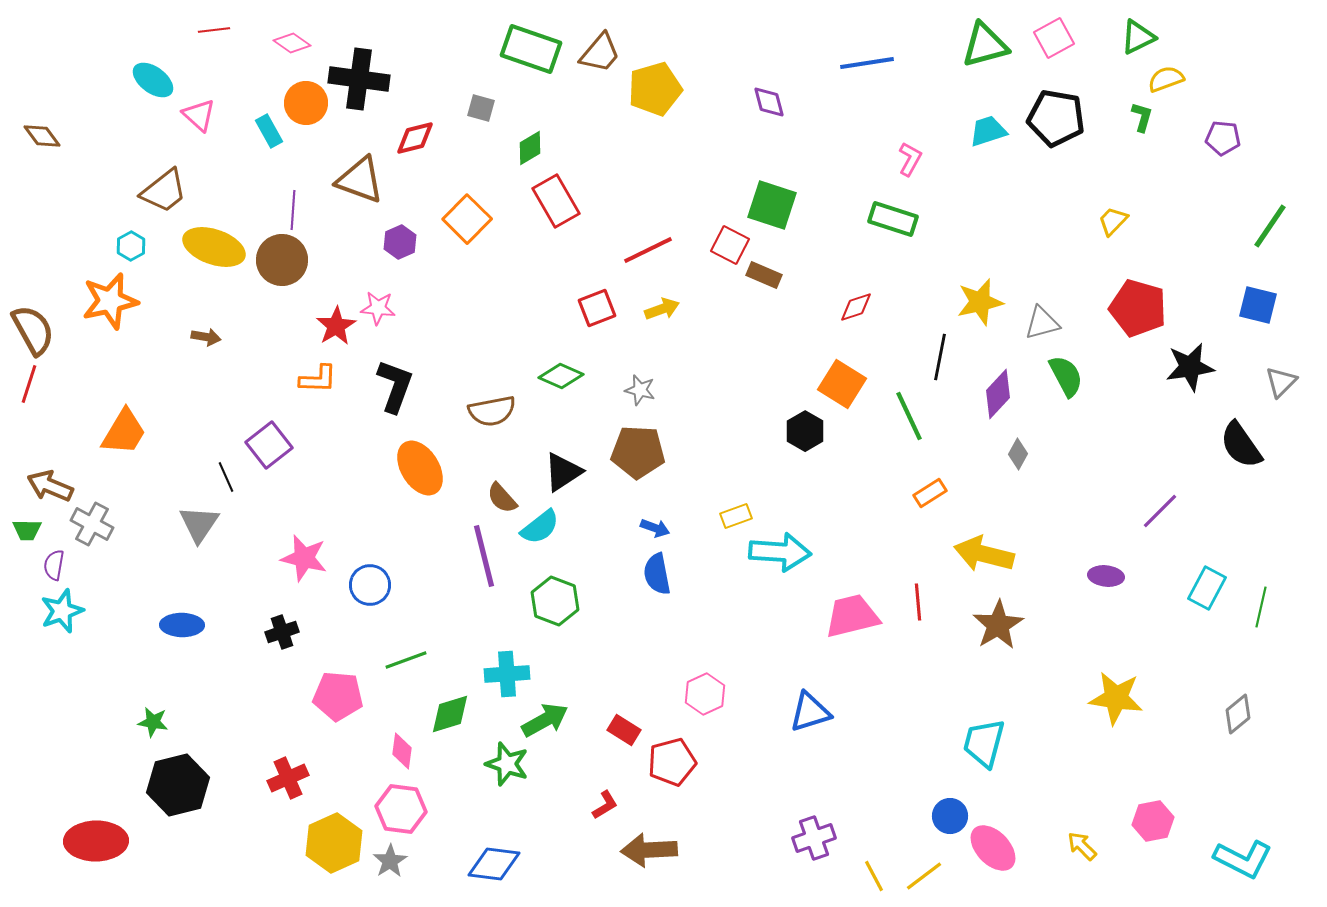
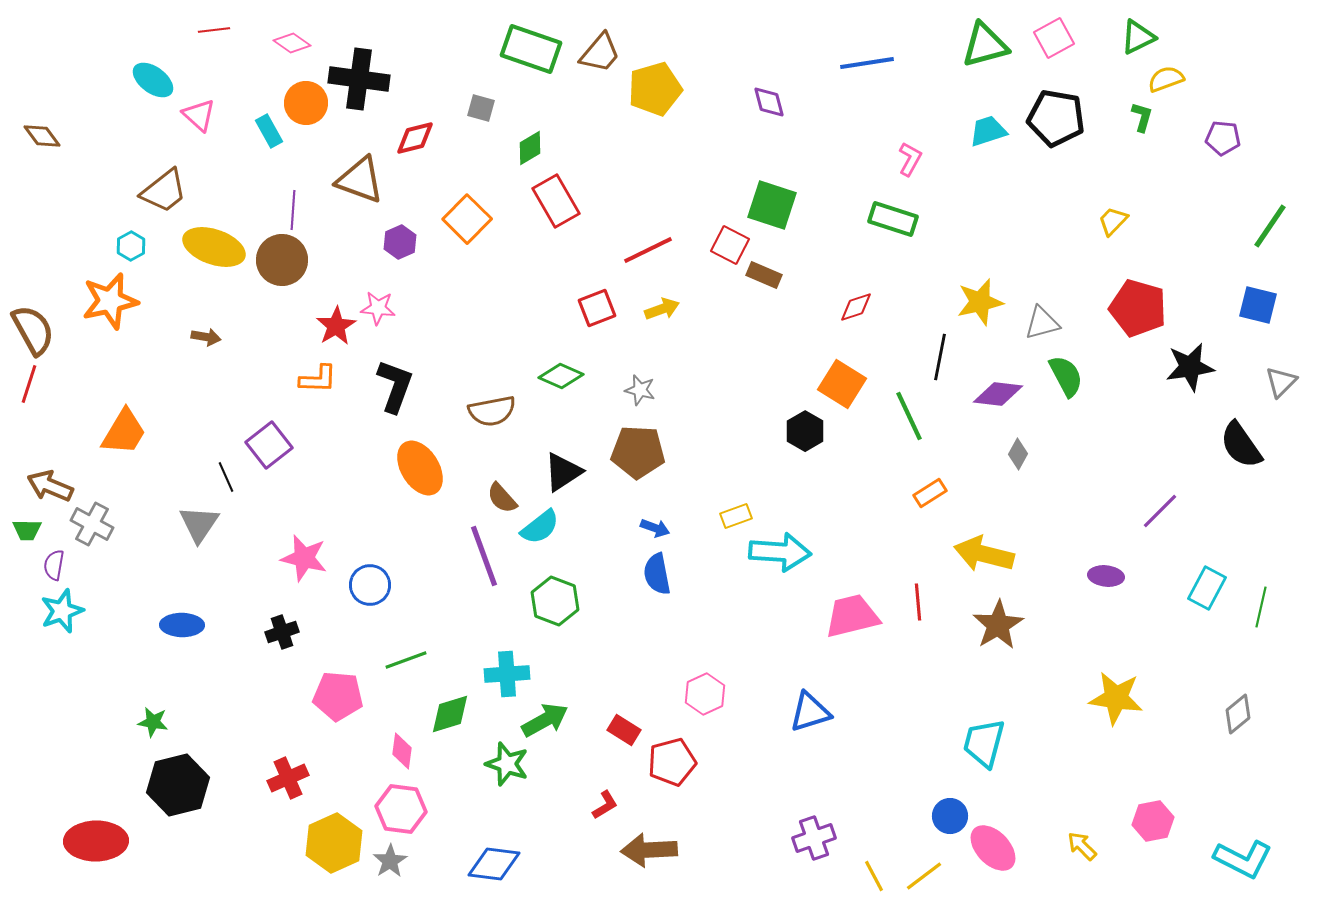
purple diamond at (998, 394): rotated 54 degrees clockwise
purple line at (484, 556): rotated 6 degrees counterclockwise
